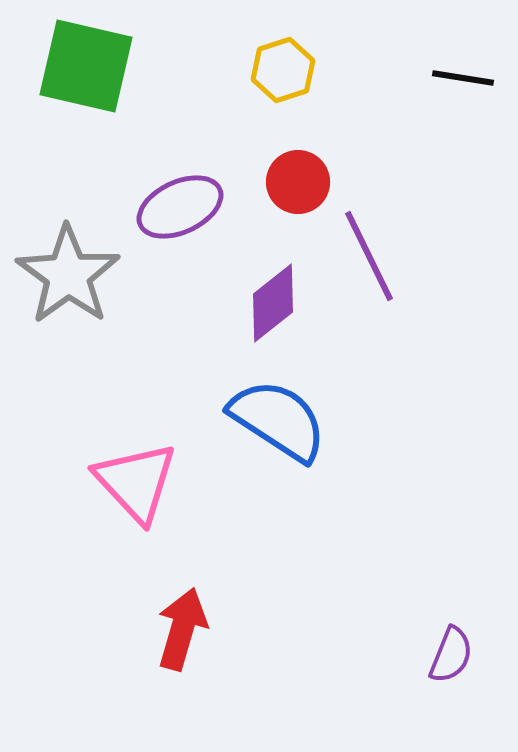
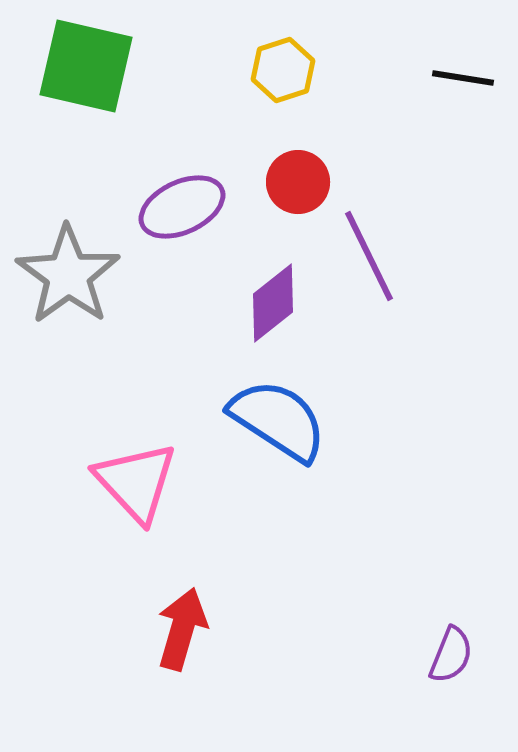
purple ellipse: moved 2 px right
